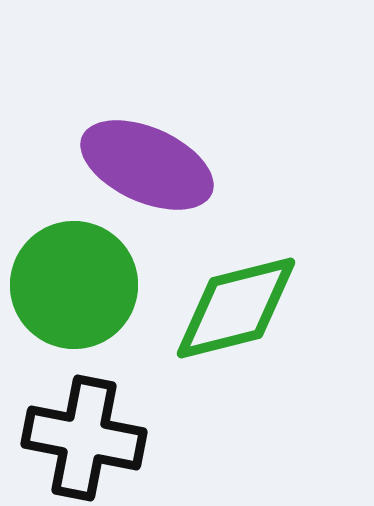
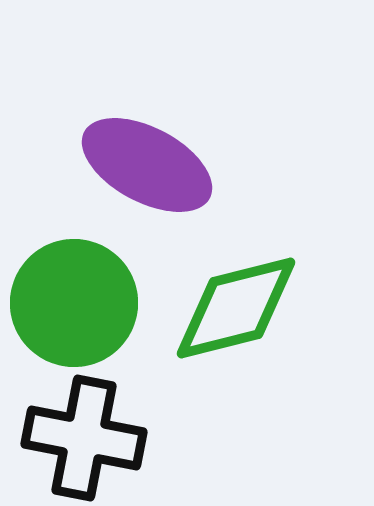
purple ellipse: rotated 4 degrees clockwise
green circle: moved 18 px down
